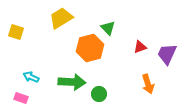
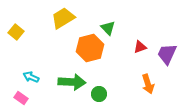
yellow trapezoid: moved 2 px right
yellow square: rotated 21 degrees clockwise
pink rectangle: rotated 16 degrees clockwise
